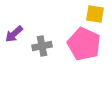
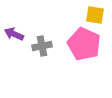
yellow square: moved 1 px down
purple arrow: rotated 66 degrees clockwise
